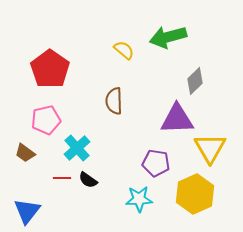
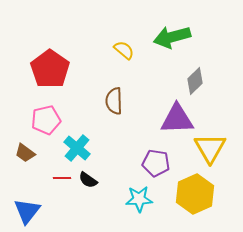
green arrow: moved 4 px right
cyan cross: rotated 8 degrees counterclockwise
